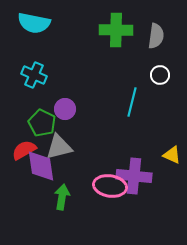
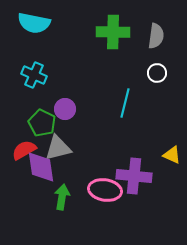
green cross: moved 3 px left, 2 px down
white circle: moved 3 px left, 2 px up
cyan line: moved 7 px left, 1 px down
gray triangle: moved 1 px left, 1 px down
purple diamond: moved 1 px down
pink ellipse: moved 5 px left, 4 px down
